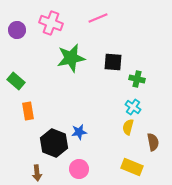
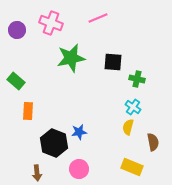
orange rectangle: rotated 12 degrees clockwise
